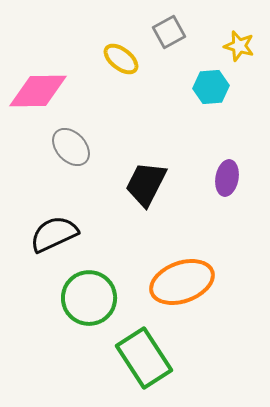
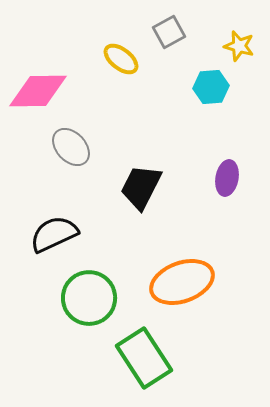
black trapezoid: moved 5 px left, 3 px down
